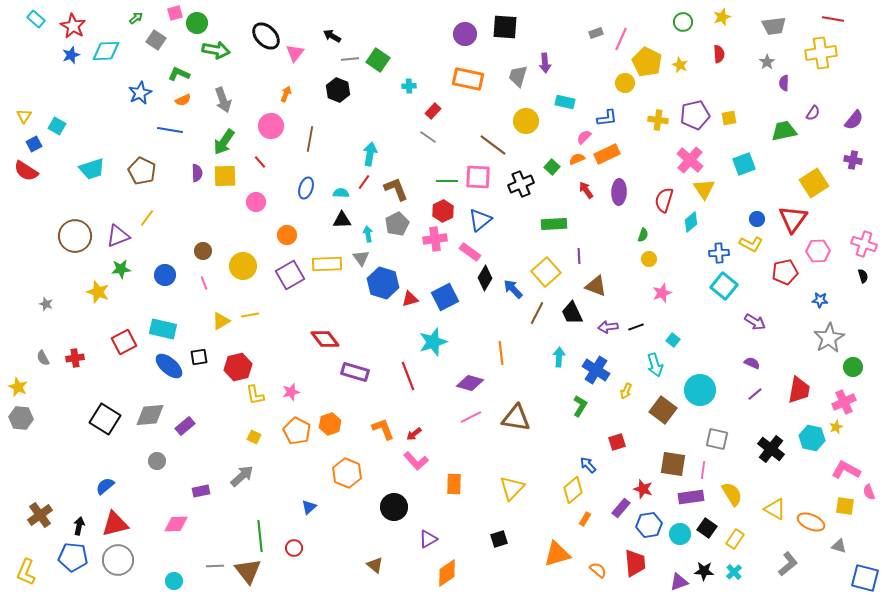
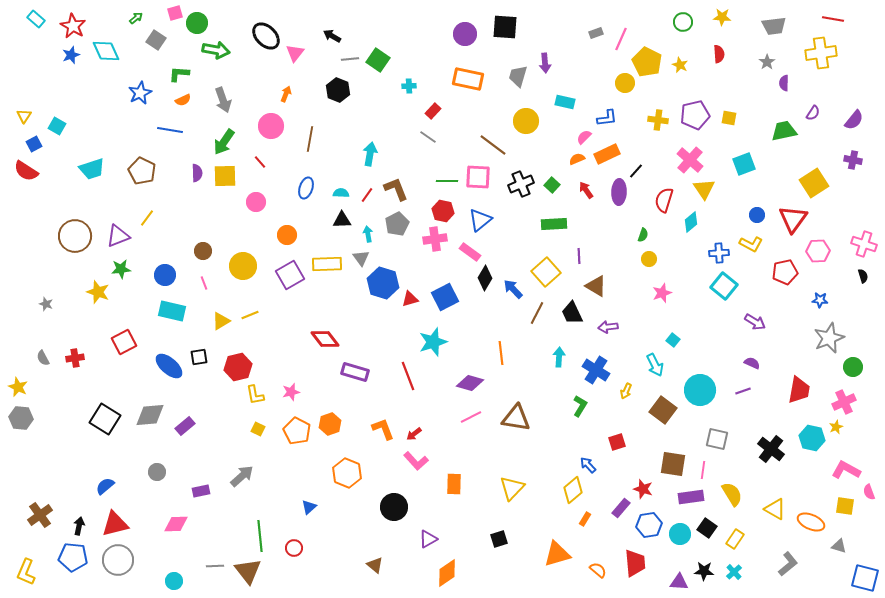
yellow star at (722, 17): rotated 24 degrees clockwise
cyan diamond at (106, 51): rotated 68 degrees clockwise
green L-shape at (179, 74): rotated 20 degrees counterclockwise
yellow square at (729, 118): rotated 21 degrees clockwise
green square at (552, 167): moved 18 px down
red line at (364, 182): moved 3 px right, 13 px down
red hexagon at (443, 211): rotated 20 degrees counterclockwise
blue circle at (757, 219): moved 4 px up
brown triangle at (596, 286): rotated 10 degrees clockwise
yellow line at (250, 315): rotated 12 degrees counterclockwise
black line at (636, 327): moved 156 px up; rotated 28 degrees counterclockwise
cyan rectangle at (163, 329): moved 9 px right, 18 px up
gray star at (829, 338): rotated 8 degrees clockwise
cyan arrow at (655, 365): rotated 10 degrees counterclockwise
purple line at (755, 394): moved 12 px left, 3 px up; rotated 21 degrees clockwise
yellow square at (254, 437): moved 4 px right, 8 px up
gray circle at (157, 461): moved 11 px down
purple triangle at (679, 582): rotated 24 degrees clockwise
